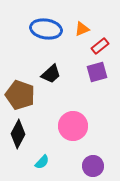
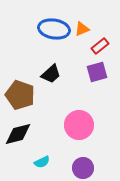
blue ellipse: moved 8 px right
pink circle: moved 6 px right, 1 px up
black diamond: rotated 48 degrees clockwise
cyan semicircle: rotated 21 degrees clockwise
purple circle: moved 10 px left, 2 px down
